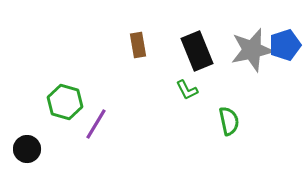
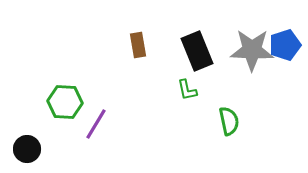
gray star: rotated 15 degrees clockwise
green L-shape: rotated 15 degrees clockwise
green hexagon: rotated 12 degrees counterclockwise
